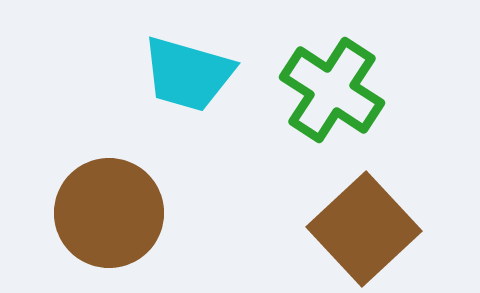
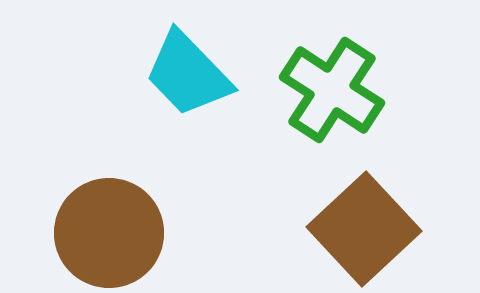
cyan trapezoid: rotated 30 degrees clockwise
brown circle: moved 20 px down
